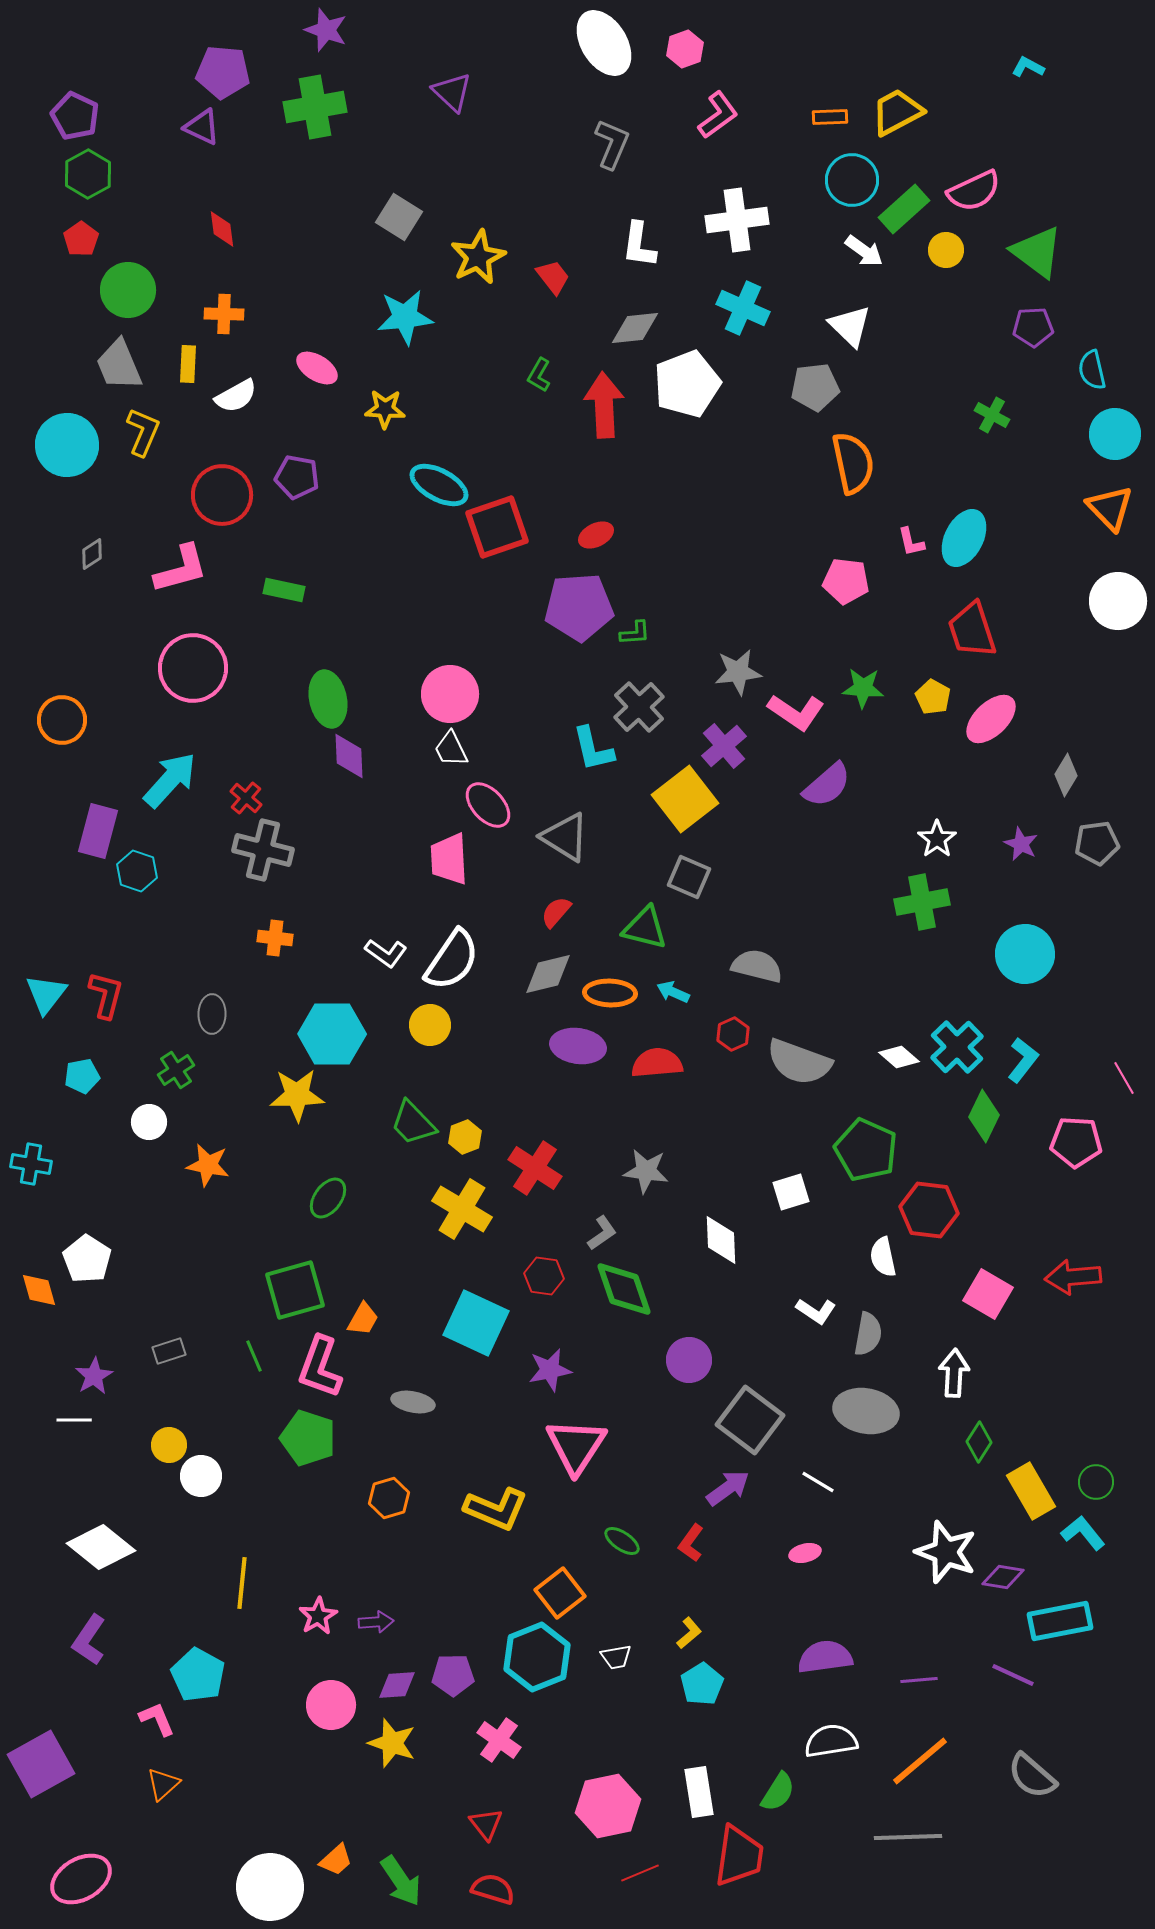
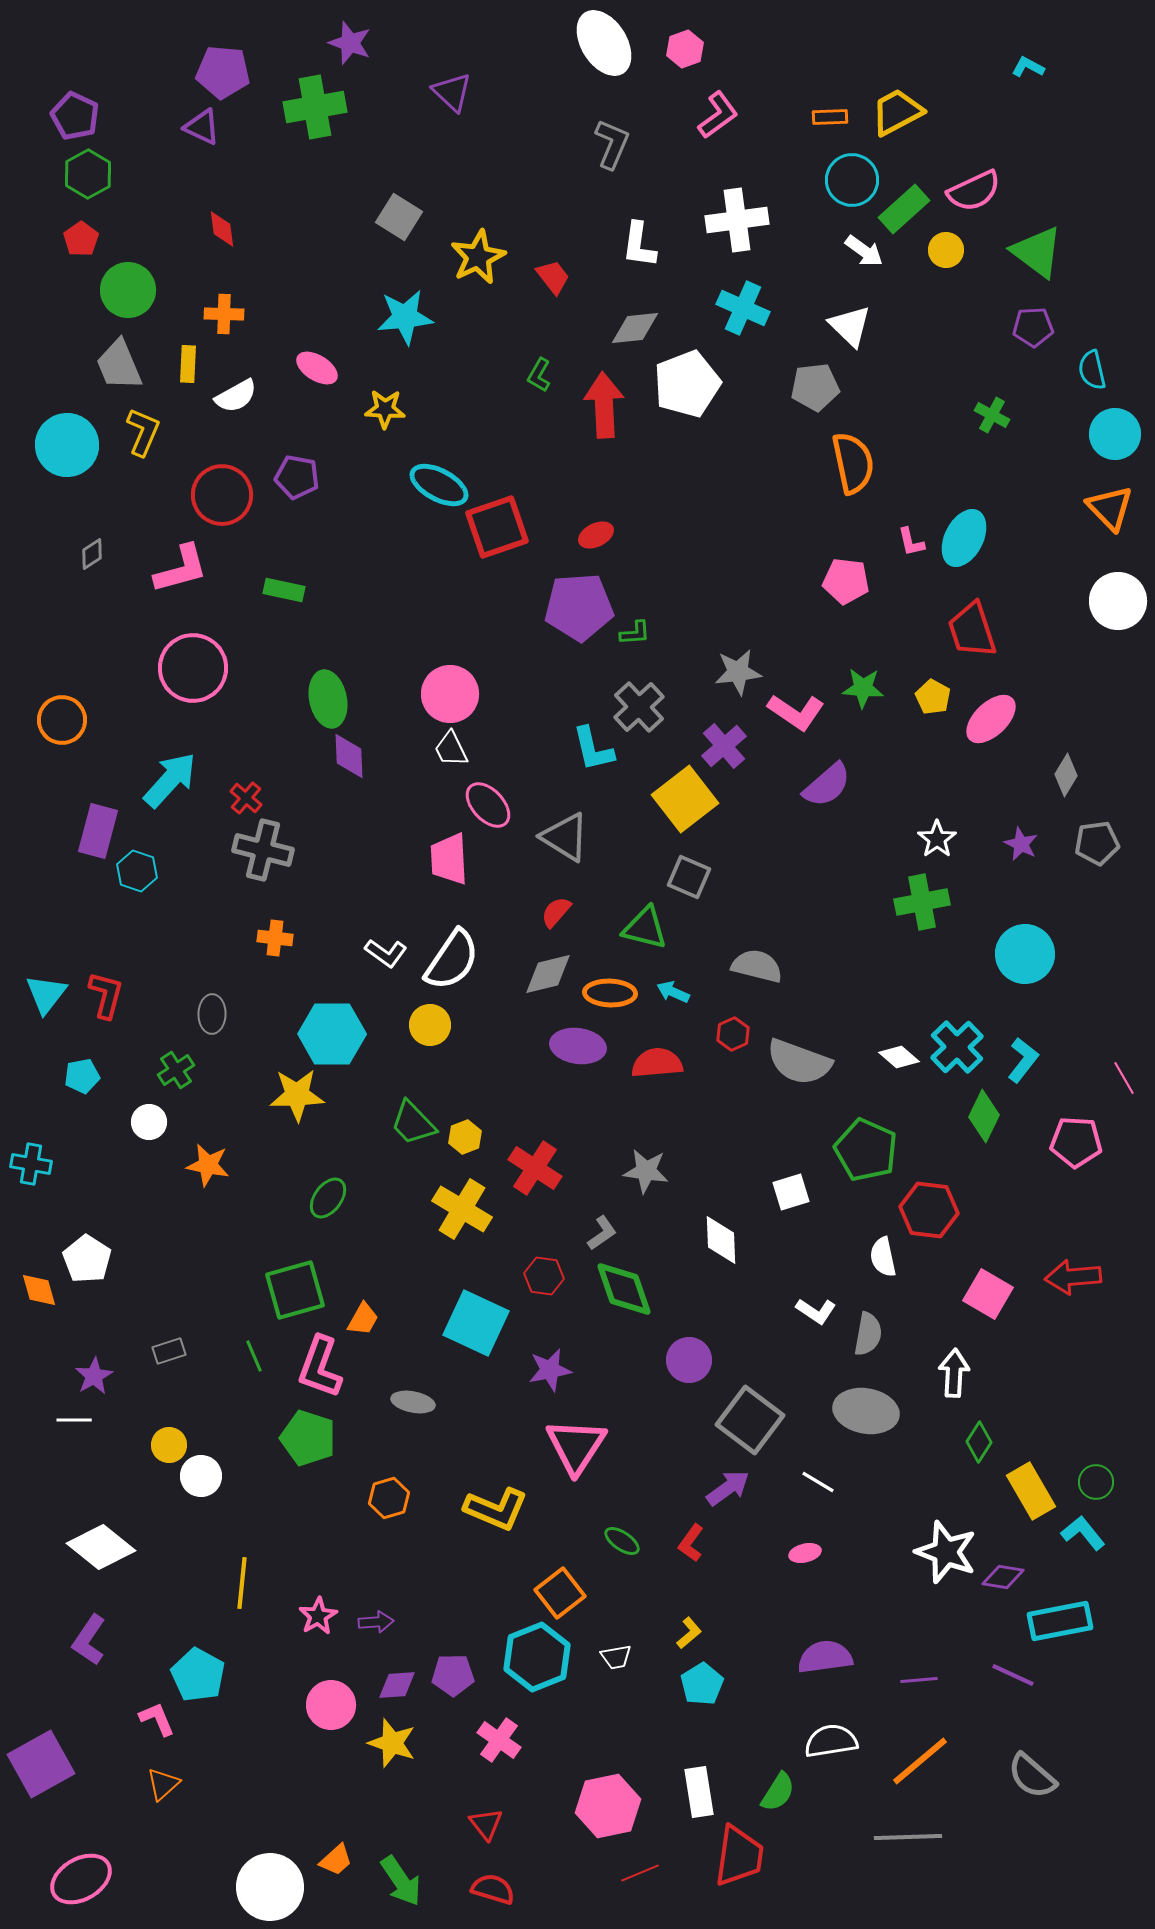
purple star at (326, 30): moved 24 px right, 13 px down
